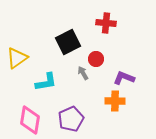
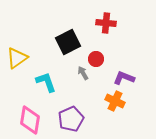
cyan L-shape: rotated 100 degrees counterclockwise
orange cross: rotated 24 degrees clockwise
